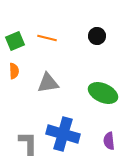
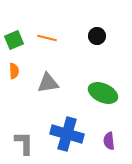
green square: moved 1 px left, 1 px up
blue cross: moved 4 px right
gray L-shape: moved 4 px left
